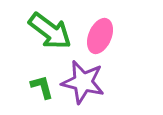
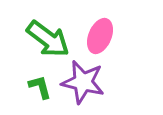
green arrow: moved 2 px left, 8 px down
green L-shape: moved 2 px left
